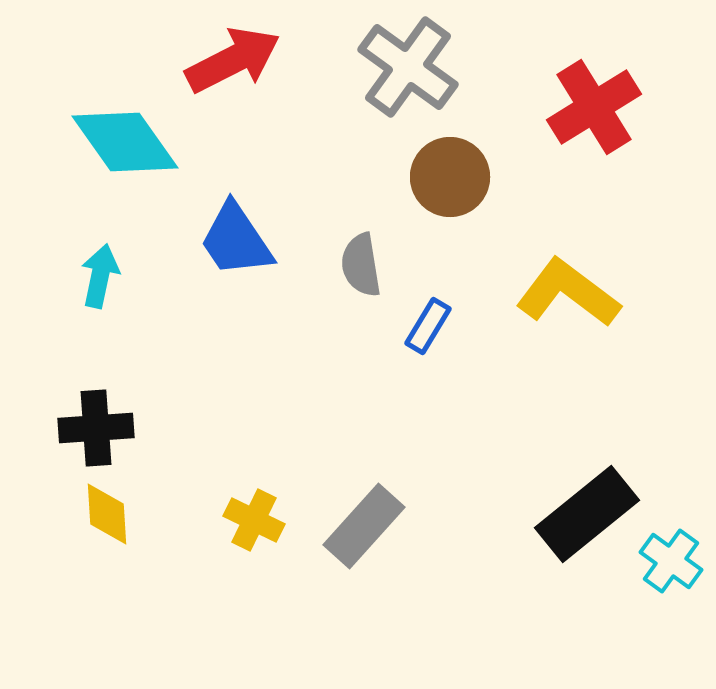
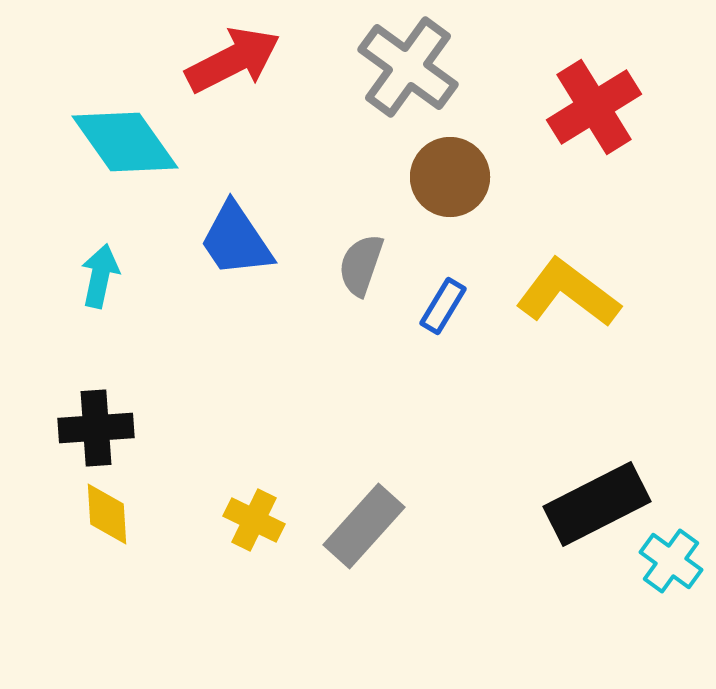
gray semicircle: rotated 28 degrees clockwise
blue rectangle: moved 15 px right, 20 px up
black rectangle: moved 10 px right, 10 px up; rotated 12 degrees clockwise
